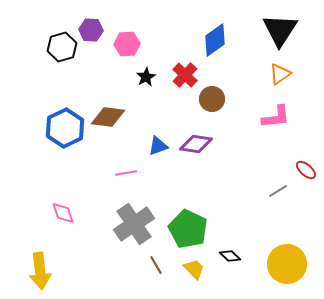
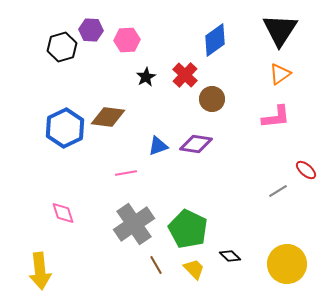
pink hexagon: moved 4 px up
